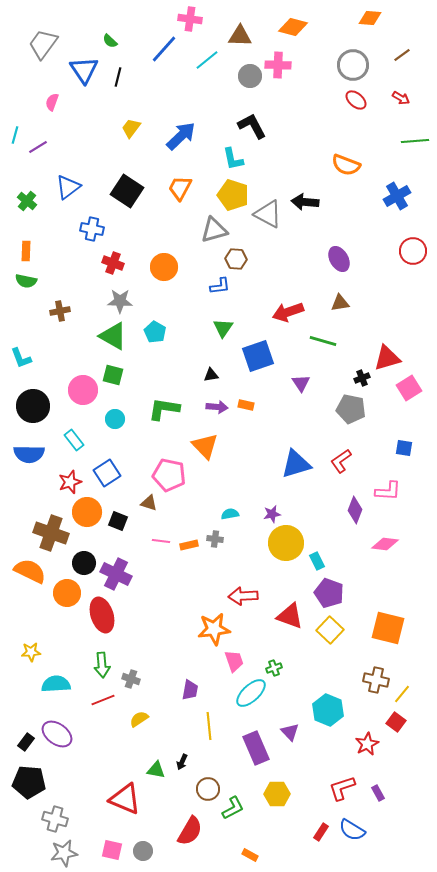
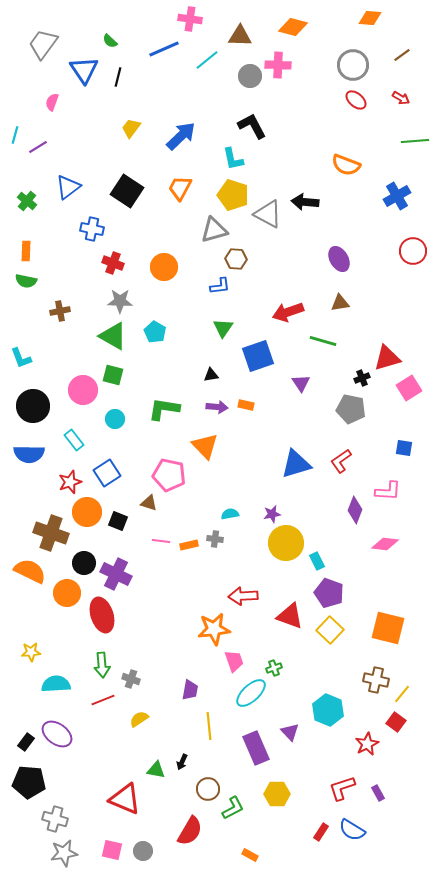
blue line at (164, 49): rotated 24 degrees clockwise
